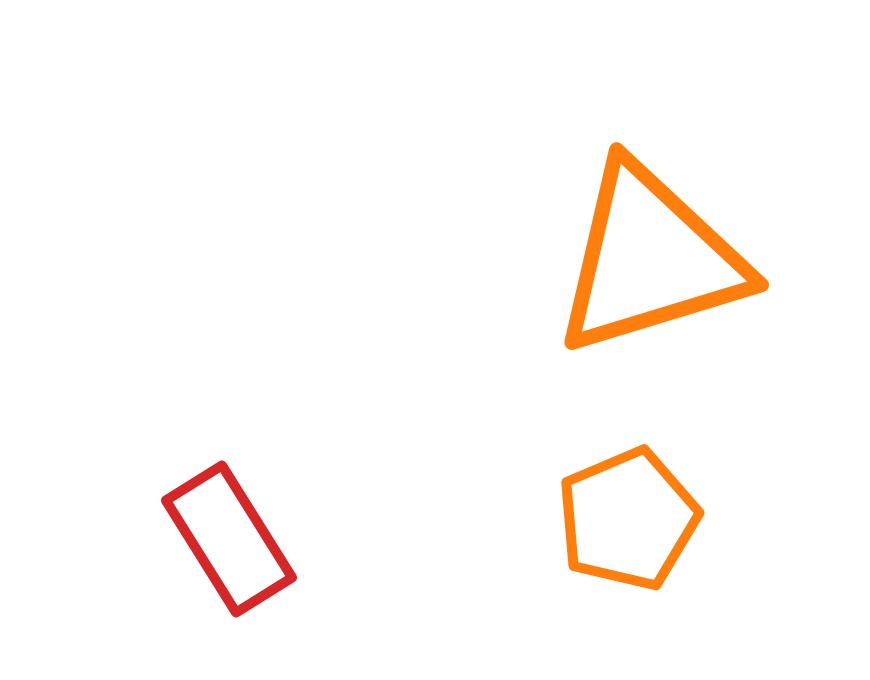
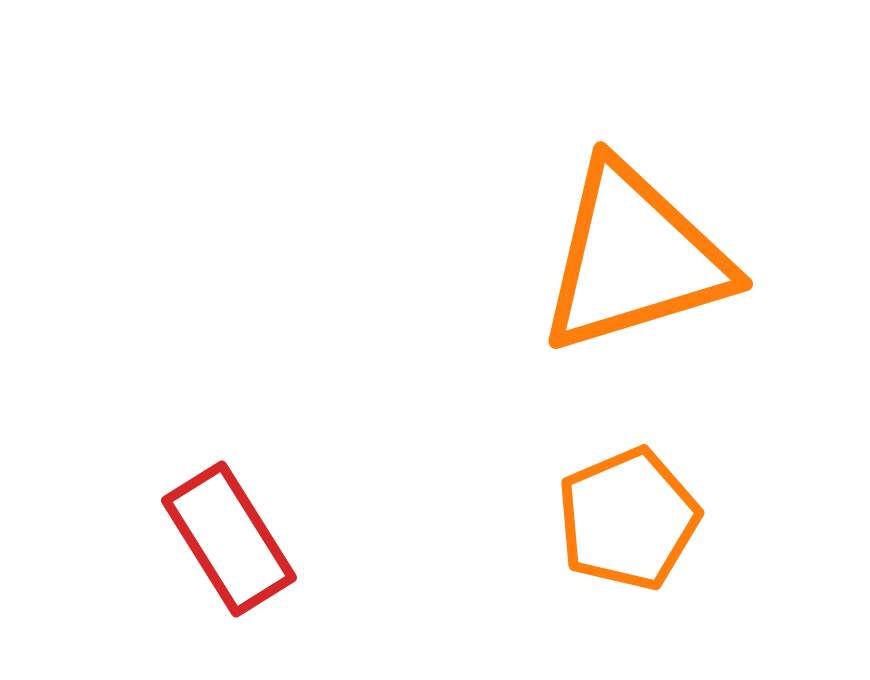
orange triangle: moved 16 px left, 1 px up
